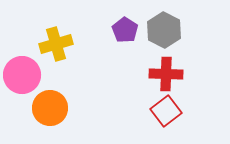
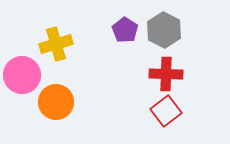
orange circle: moved 6 px right, 6 px up
